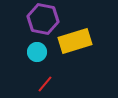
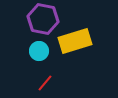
cyan circle: moved 2 px right, 1 px up
red line: moved 1 px up
